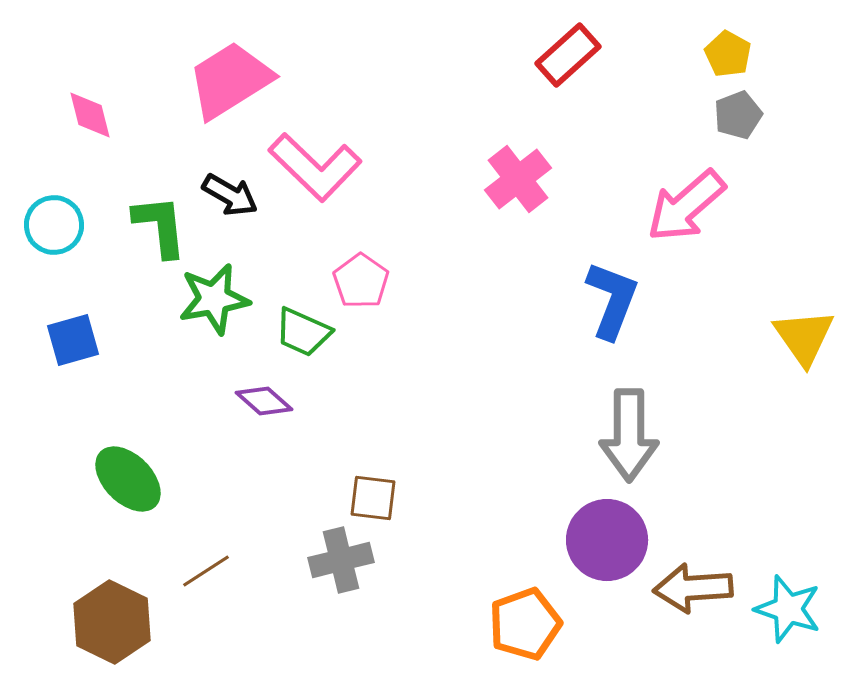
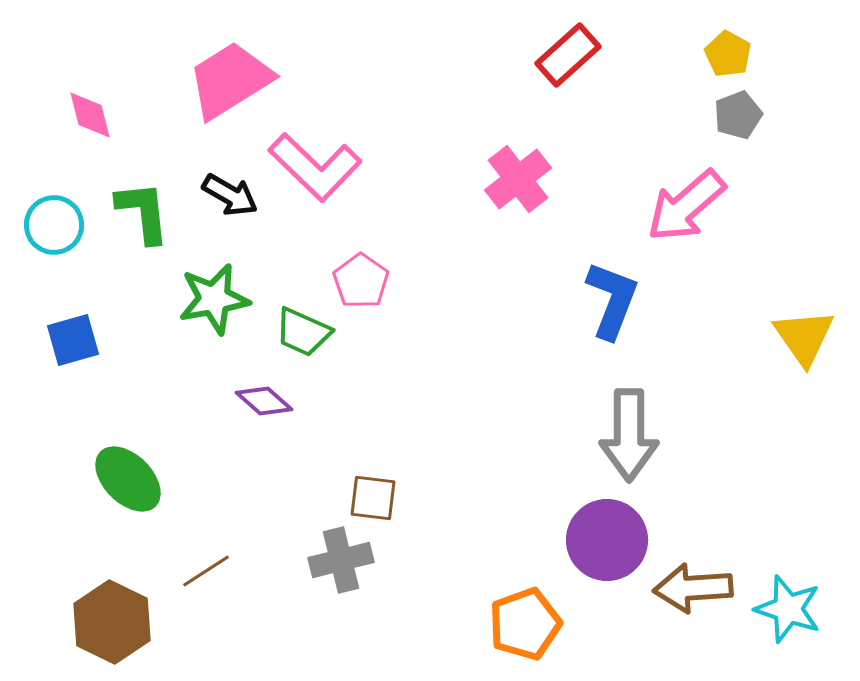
green L-shape: moved 17 px left, 14 px up
